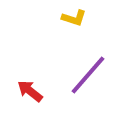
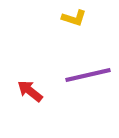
purple line: rotated 36 degrees clockwise
